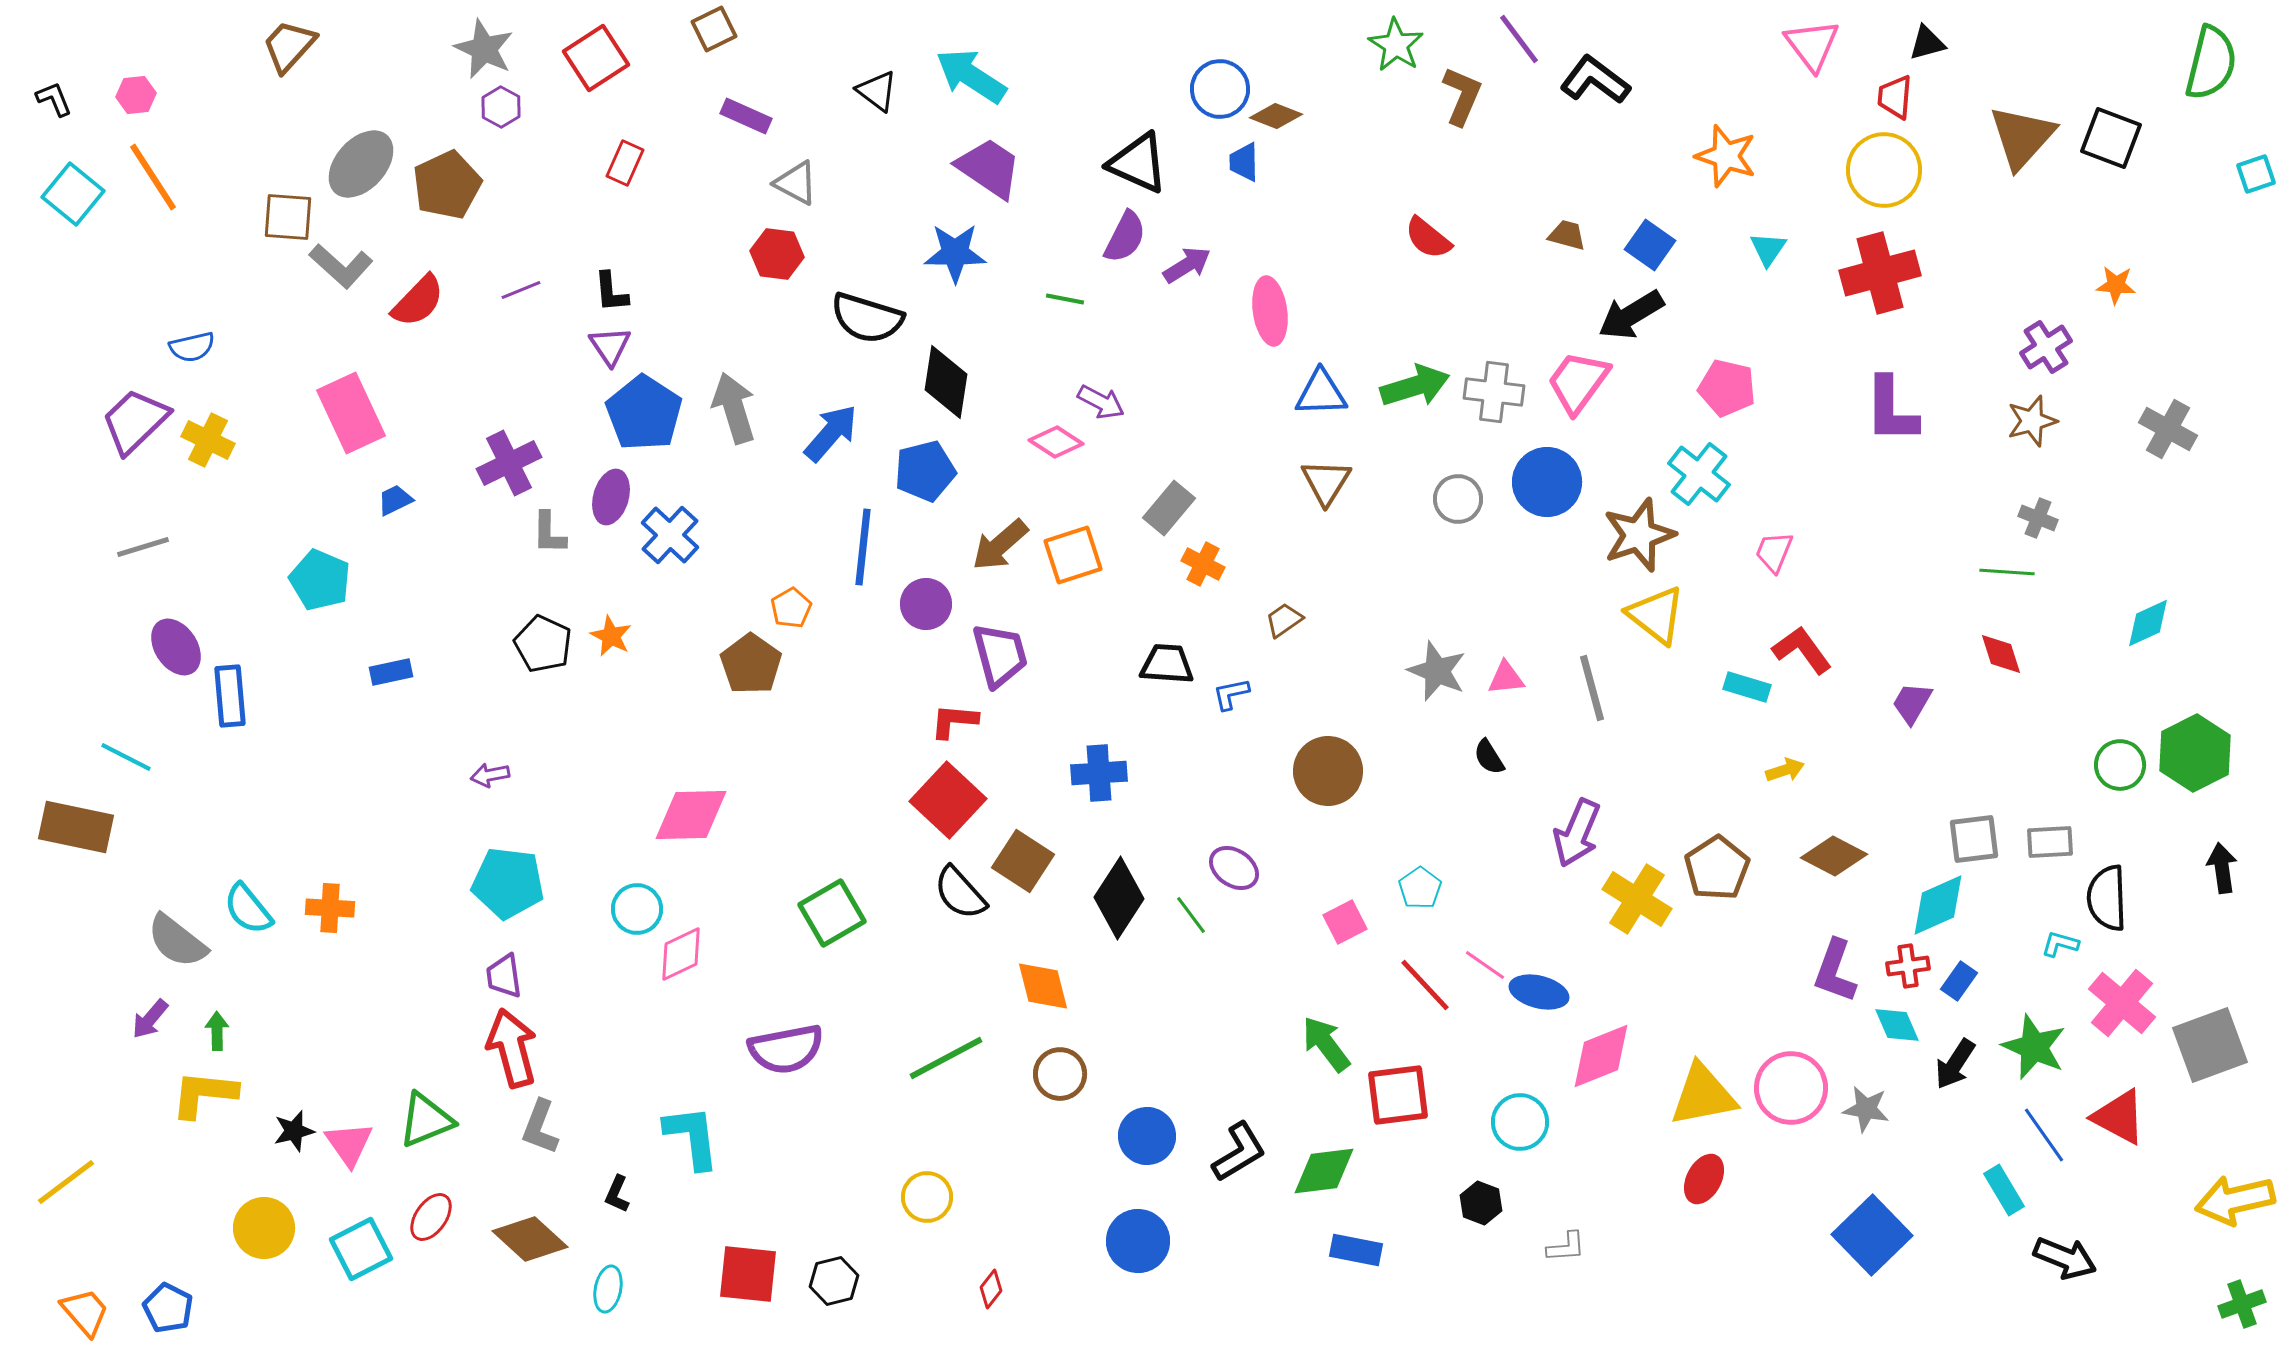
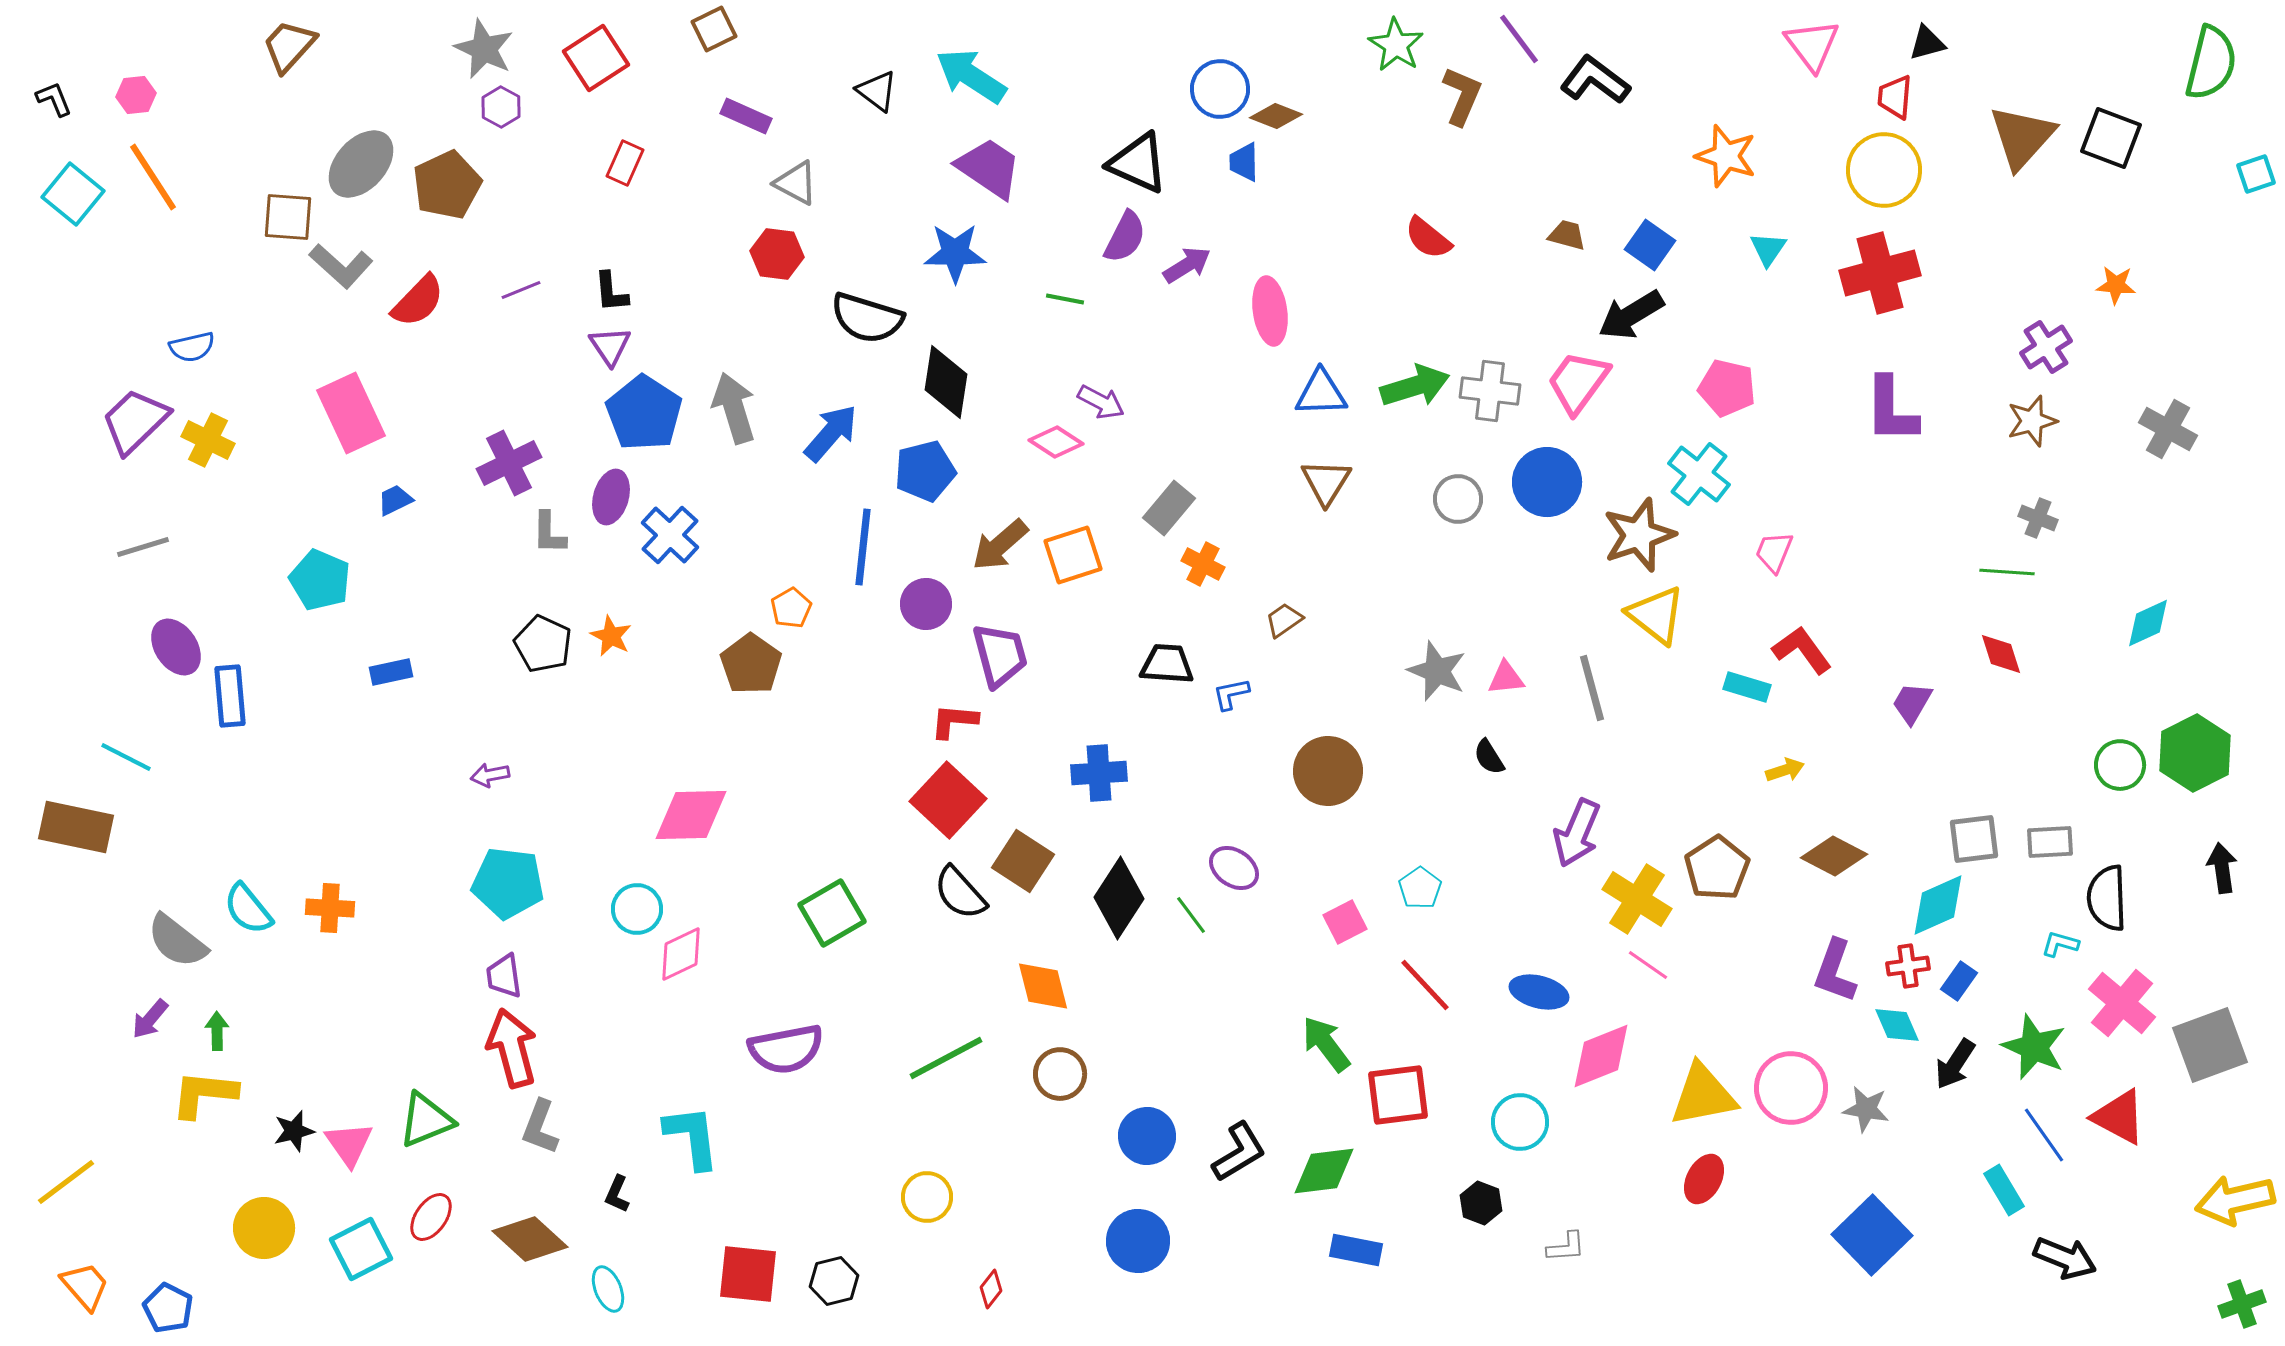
gray cross at (1494, 392): moved 4 px left, 1 px up
pink line at (1485, 965): moved 163 px right
cyan ellipse at (608, 1289): rotated 33 degrees counterclockwise
orange trapezoid at (85, 1312): moved 26 px up
